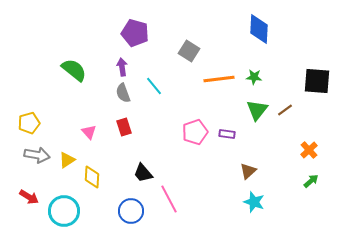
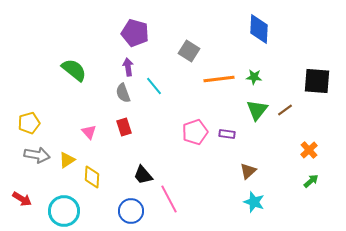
purple arrow: moved 6 px right
black trapezoid: moved 2 px down
red arrow: moved 7 px left, 2 px down
